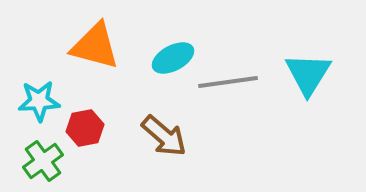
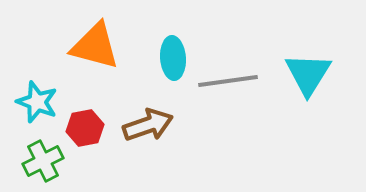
cyan ellipse: rotated 66 degrees counterclockwise
gray line: moved 1 px up
cyan star: moved 2 px left, 1 px down; rotated 24 degrees clockwise
brown arrow: moved 16 px left, 11 px up; rotated 60 degrees counterclockwise
green cross: rotated 9 degrees clockwise
